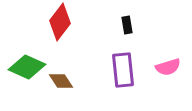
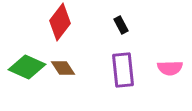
black rectangle: moved 6 px left; rotated 18 degrees counterclockwise
pink semicircle: moved 2 px right, 1 px down; rotated 15 degrees clockwise
brown diamond: moved 2 px right, 13 px up
